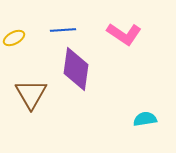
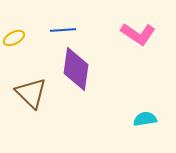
pink L-shape: moved 14 px right
brown triangle: moved 1 px up; rotated 16 degrees counterclockwise
